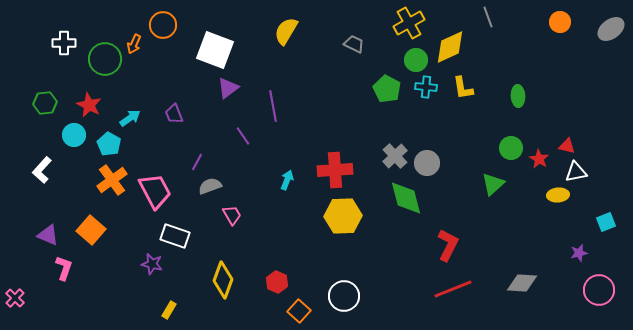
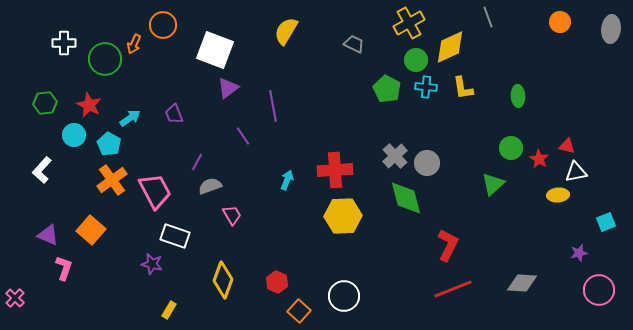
gray ellipse at (611, 29): rotated 48 degrees counterclockwise
